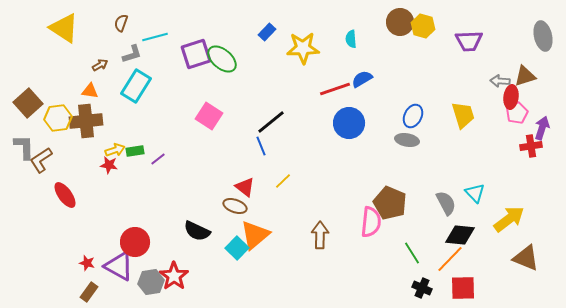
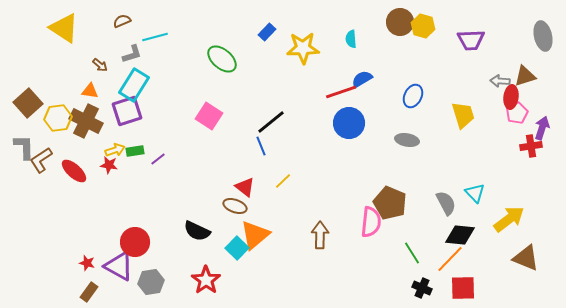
brown semicircle at (121, 23): moved 1 px right, 2 px up; rotated 48 degrees clockwise
purple trapezoid at (469, 41): moved 2 px right, 1 px up
purple square at (196, 54): moved 69 px left, 57 px down
brown arrow at (100, 65): rotated 70 degrees clockwise
cyan rectangle at (136, 86): moved 2 px left, 1 px up
red line at (335, 89): moved 6 px right, 3 px down
blue ellipse at (413, 116): moved 20 px up
brown cross at (86, 121): rotated 32 degrees clockwise
red ellipse at (65, 195): moved 9 px right, 24 px up; rotated 12 degrees counterclockwise
red star at (174, 276): moved 32 px right, 4 px down
